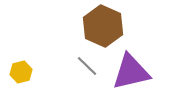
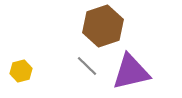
brown hexagon: rotated 18 degrees clockwise
yellow hexagon: moved 1 px up
